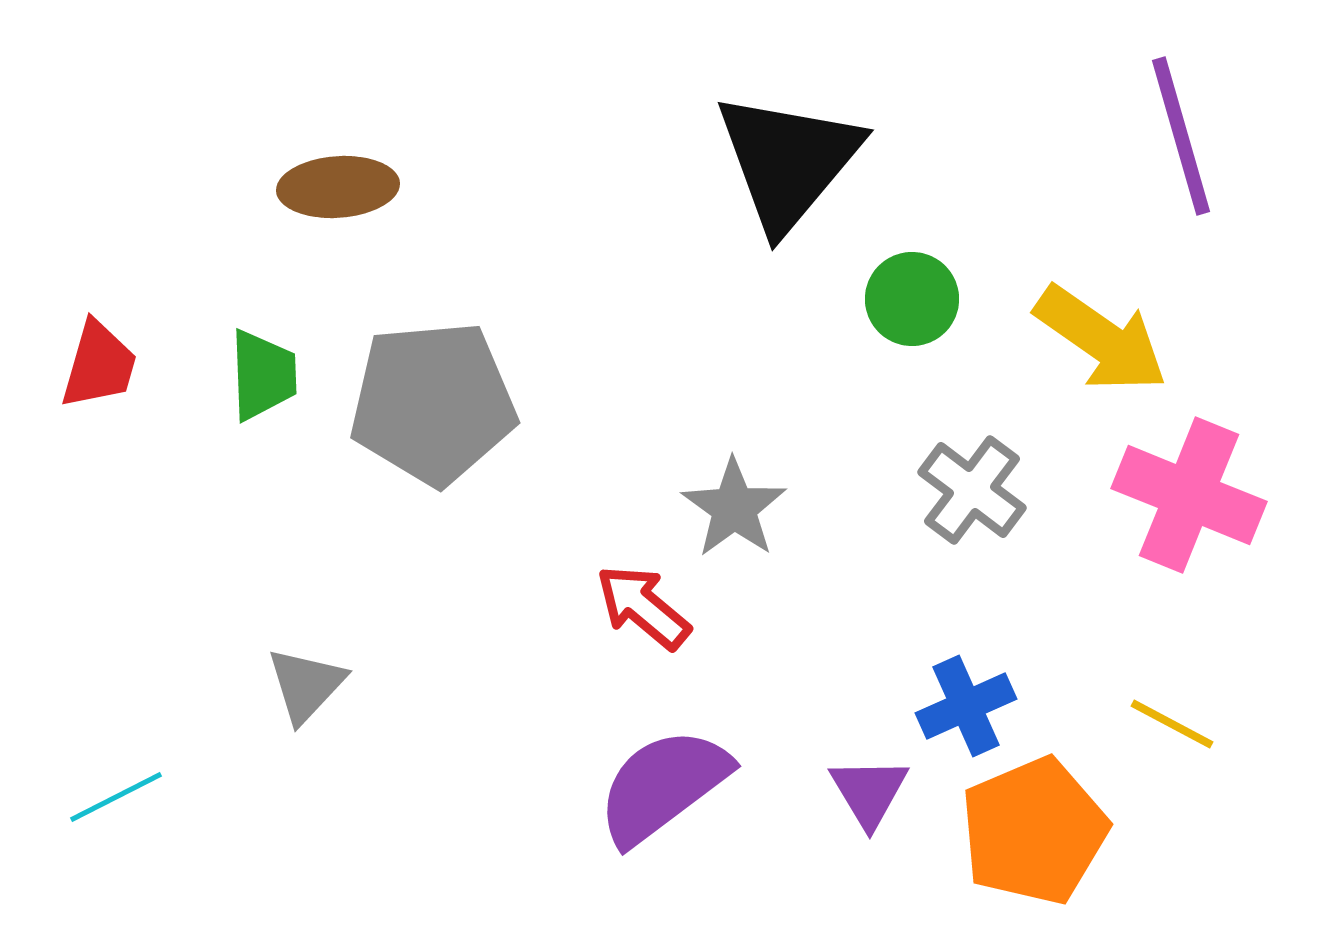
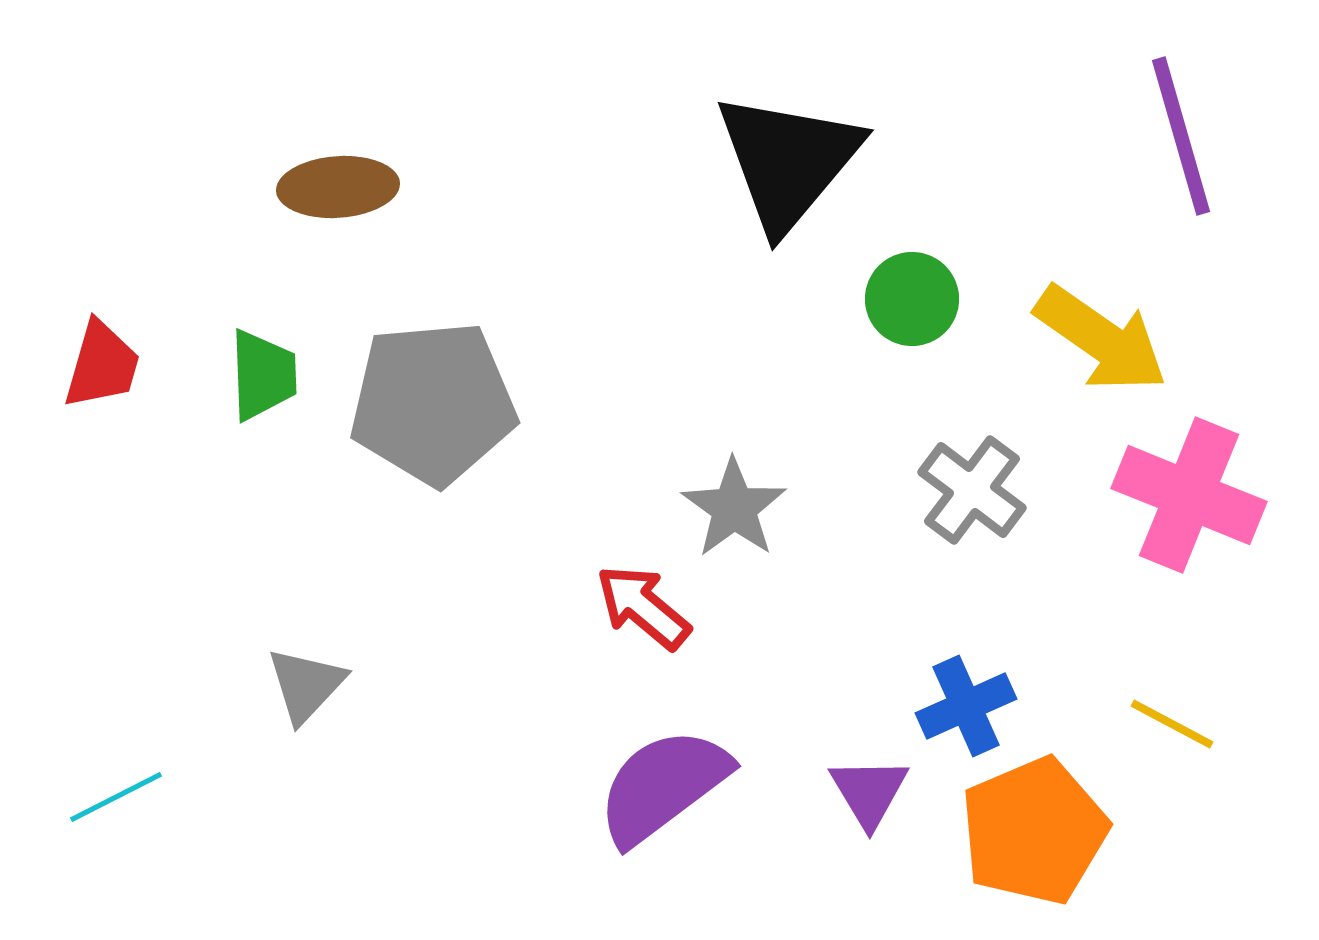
red trapezoid: moved 3 px right
